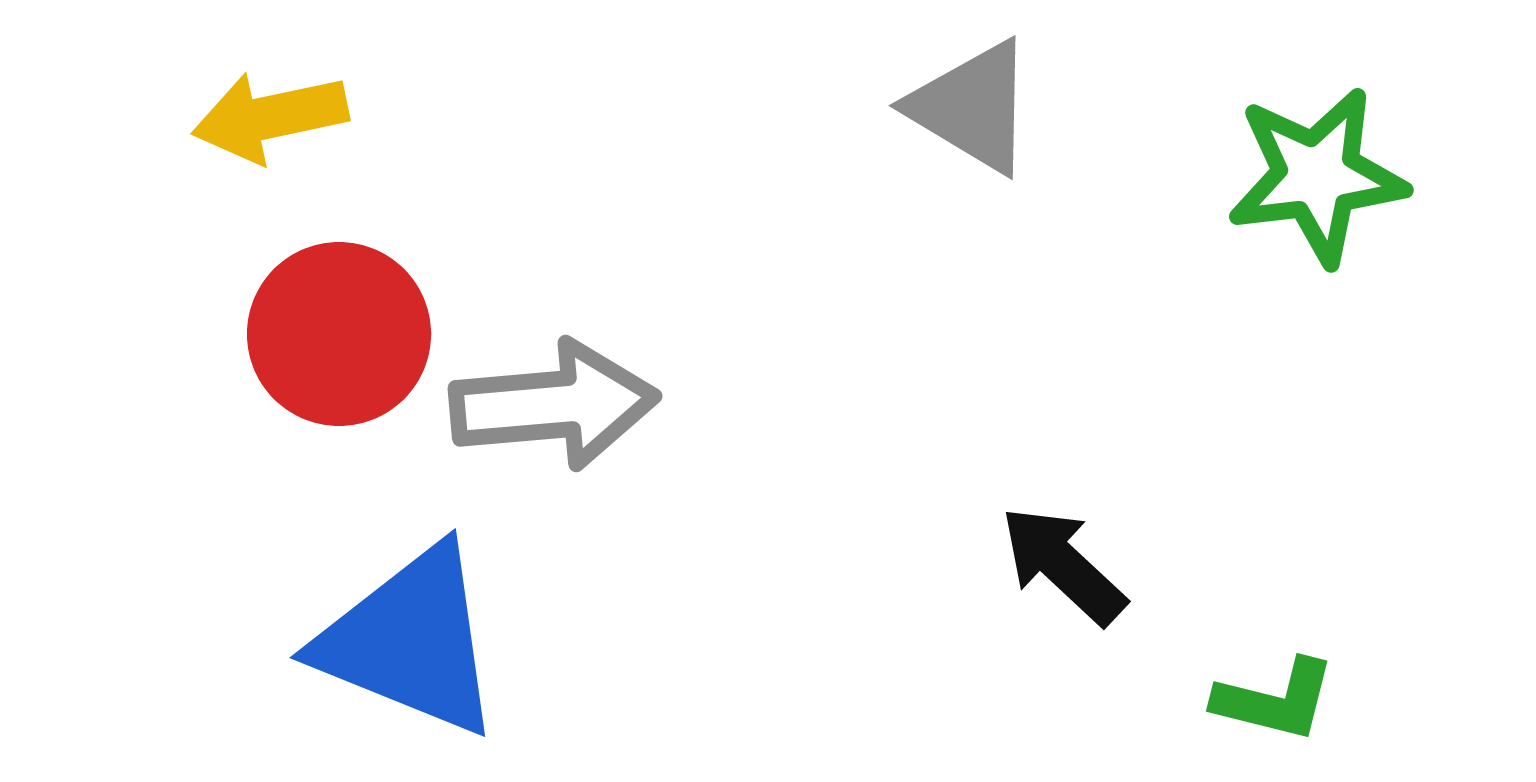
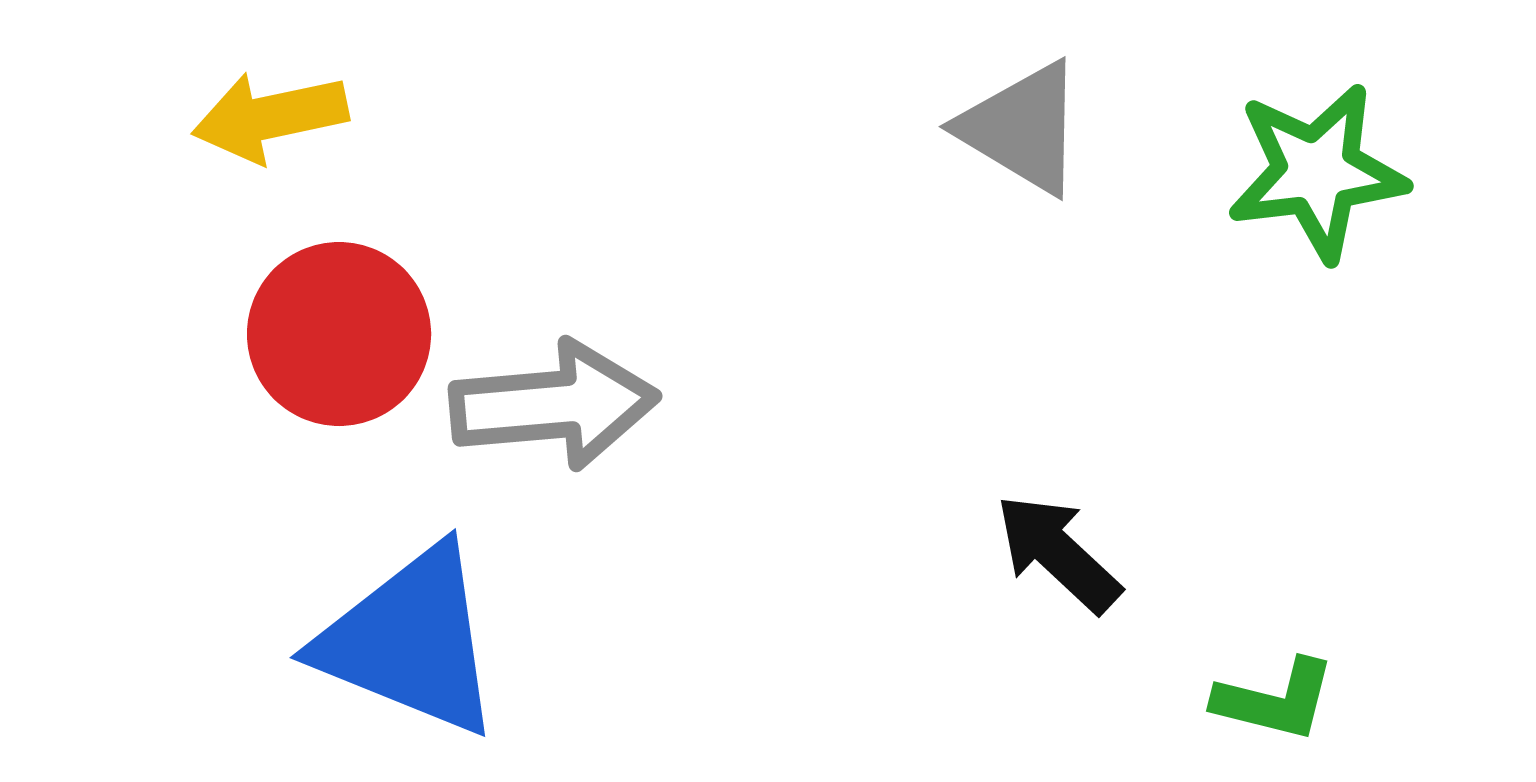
gray triangle: moved 50 px right, 21 px down
green star: moved 4 px up
black arrow: moved 5 px left, 12 px up
